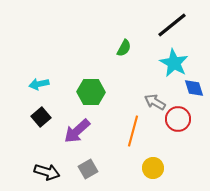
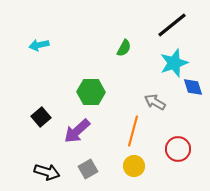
cyan star: rotated 24 degrees clockwise
cyan arrow: moved 39 px up
blue diamond: moved 1 px left, 1 px up
red circle: moved 30 px down
yellow circle: moved 19 px left, 2 px up
